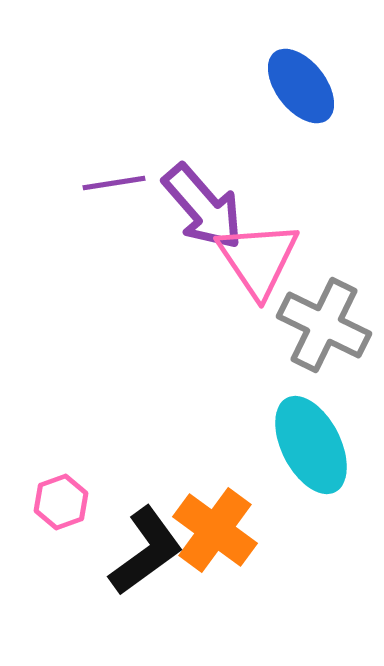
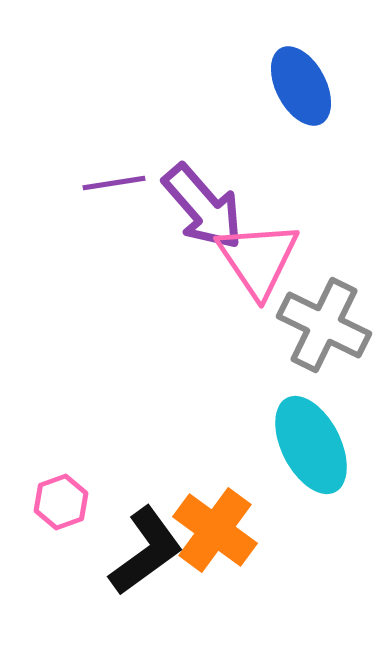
blue ellipse: rotated 10 degrees clockwise
